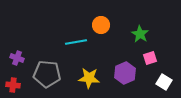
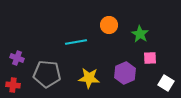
orange circle: moved 8 px right
pink square: rotated 16 degrees clockwise
white square: moved 2 px right, 1 px down
